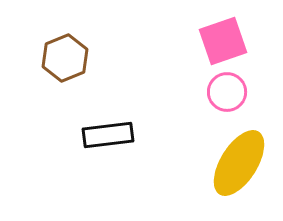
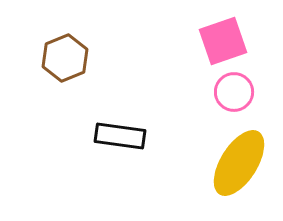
pink circle: moved 7 px right
black rectangle: moved 12 px right, 1 px down; rotated 15 degrees clockwise
